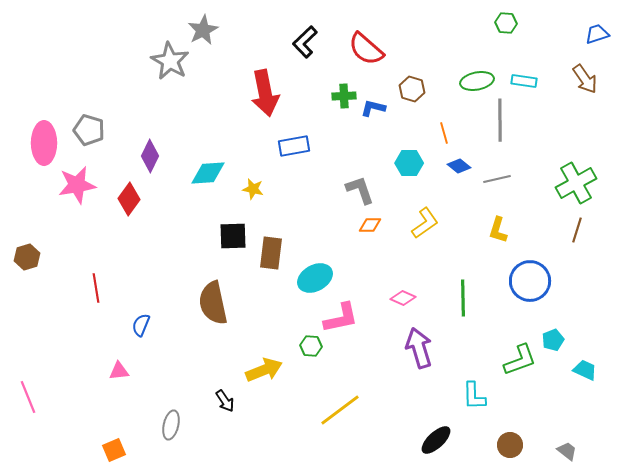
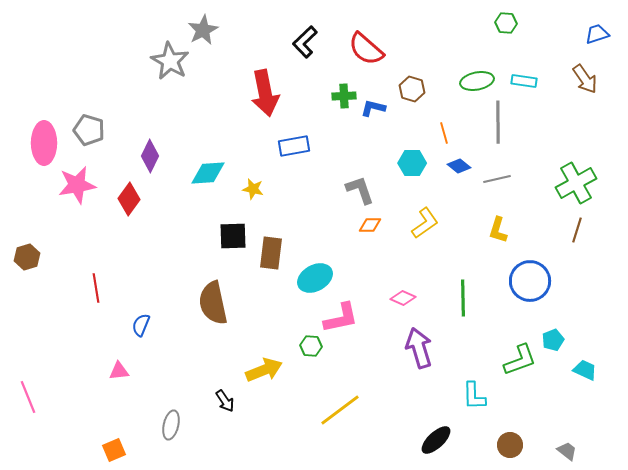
gray line at (500, 120): moved 2 px left, 2 px down
cyan hexagon at (409, 163): moved 3 px right
